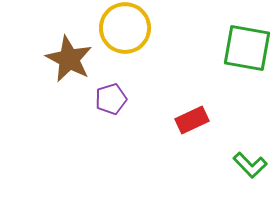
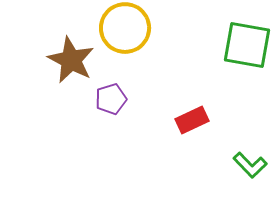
green square: moved 3 px up
brown star: moved 2 px right, 1 px down
